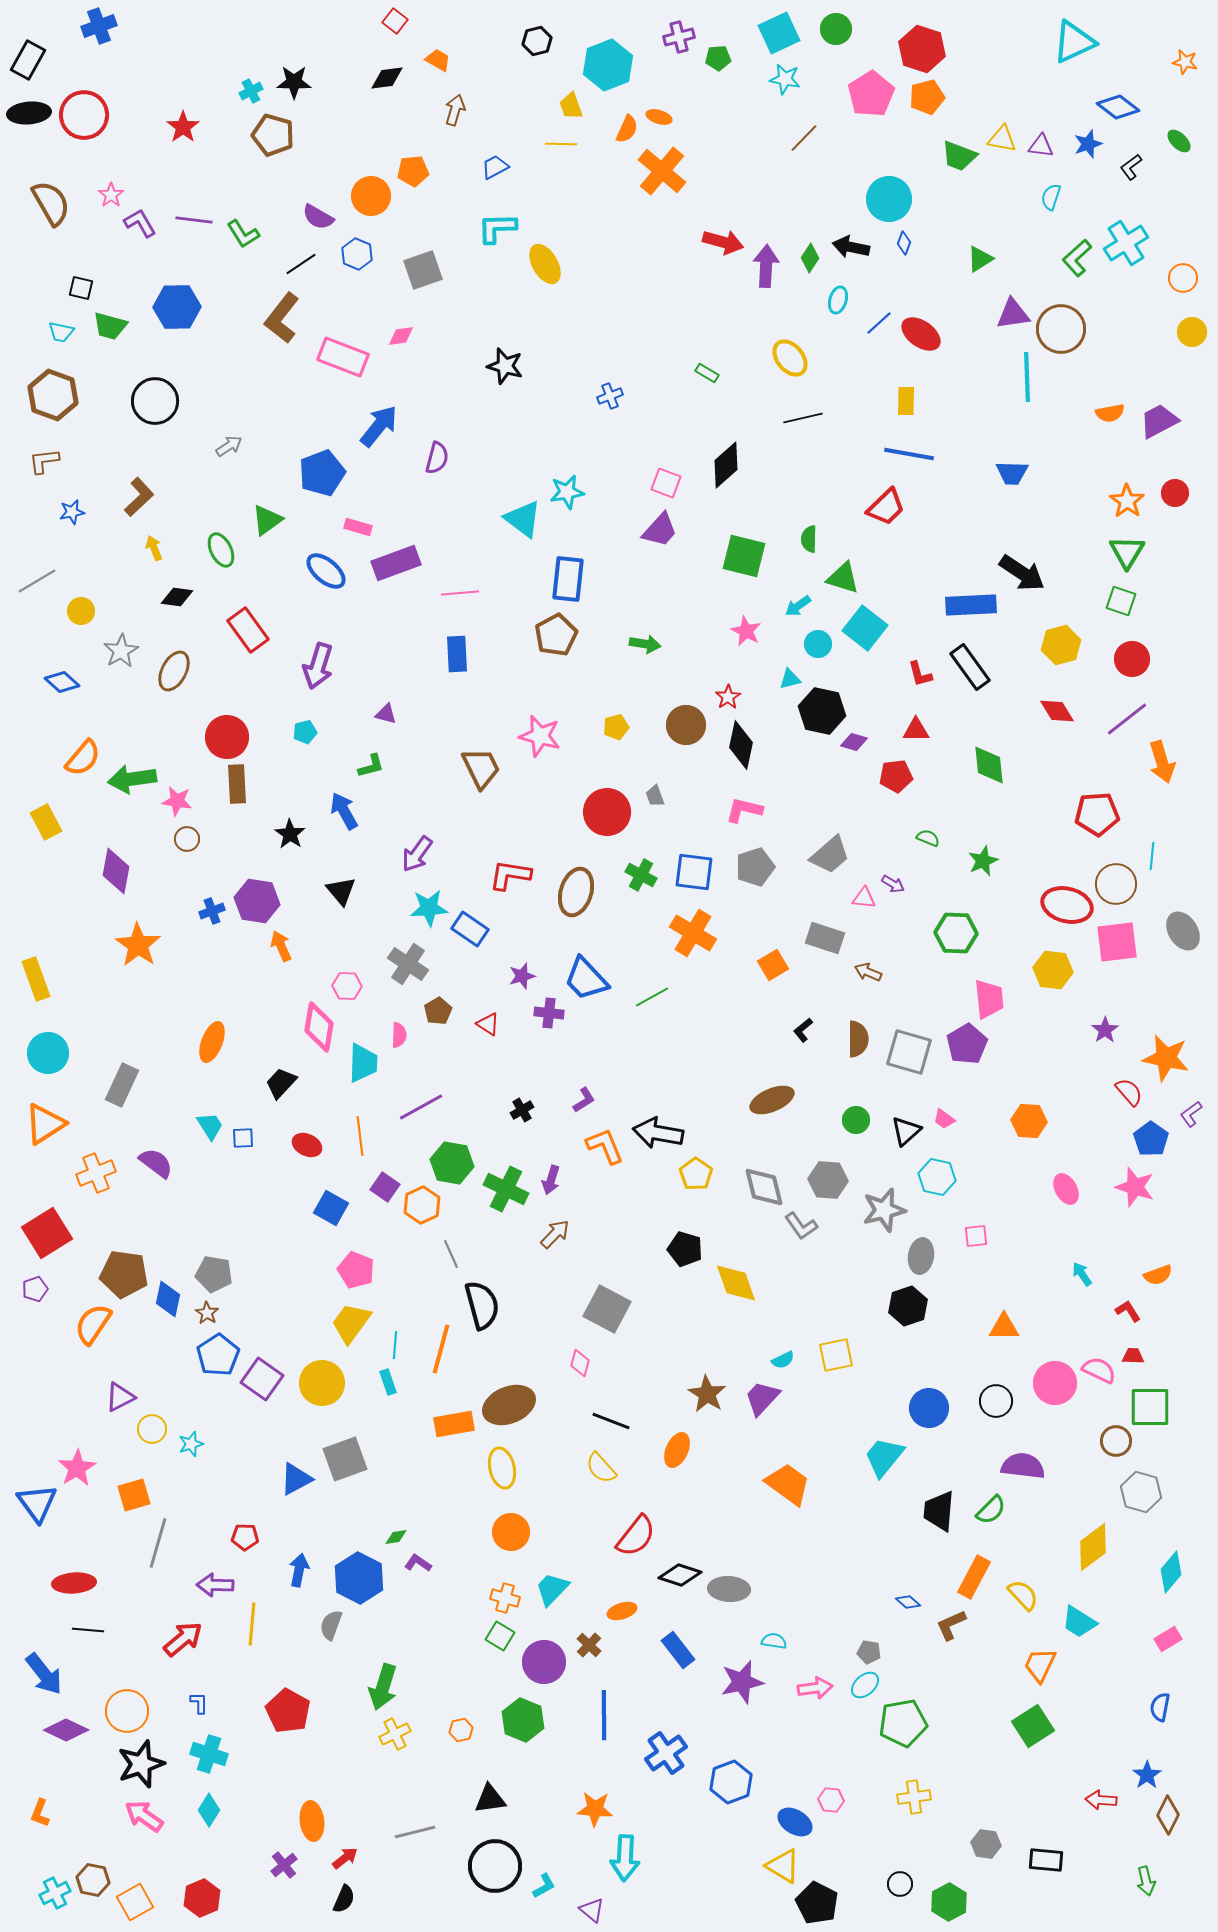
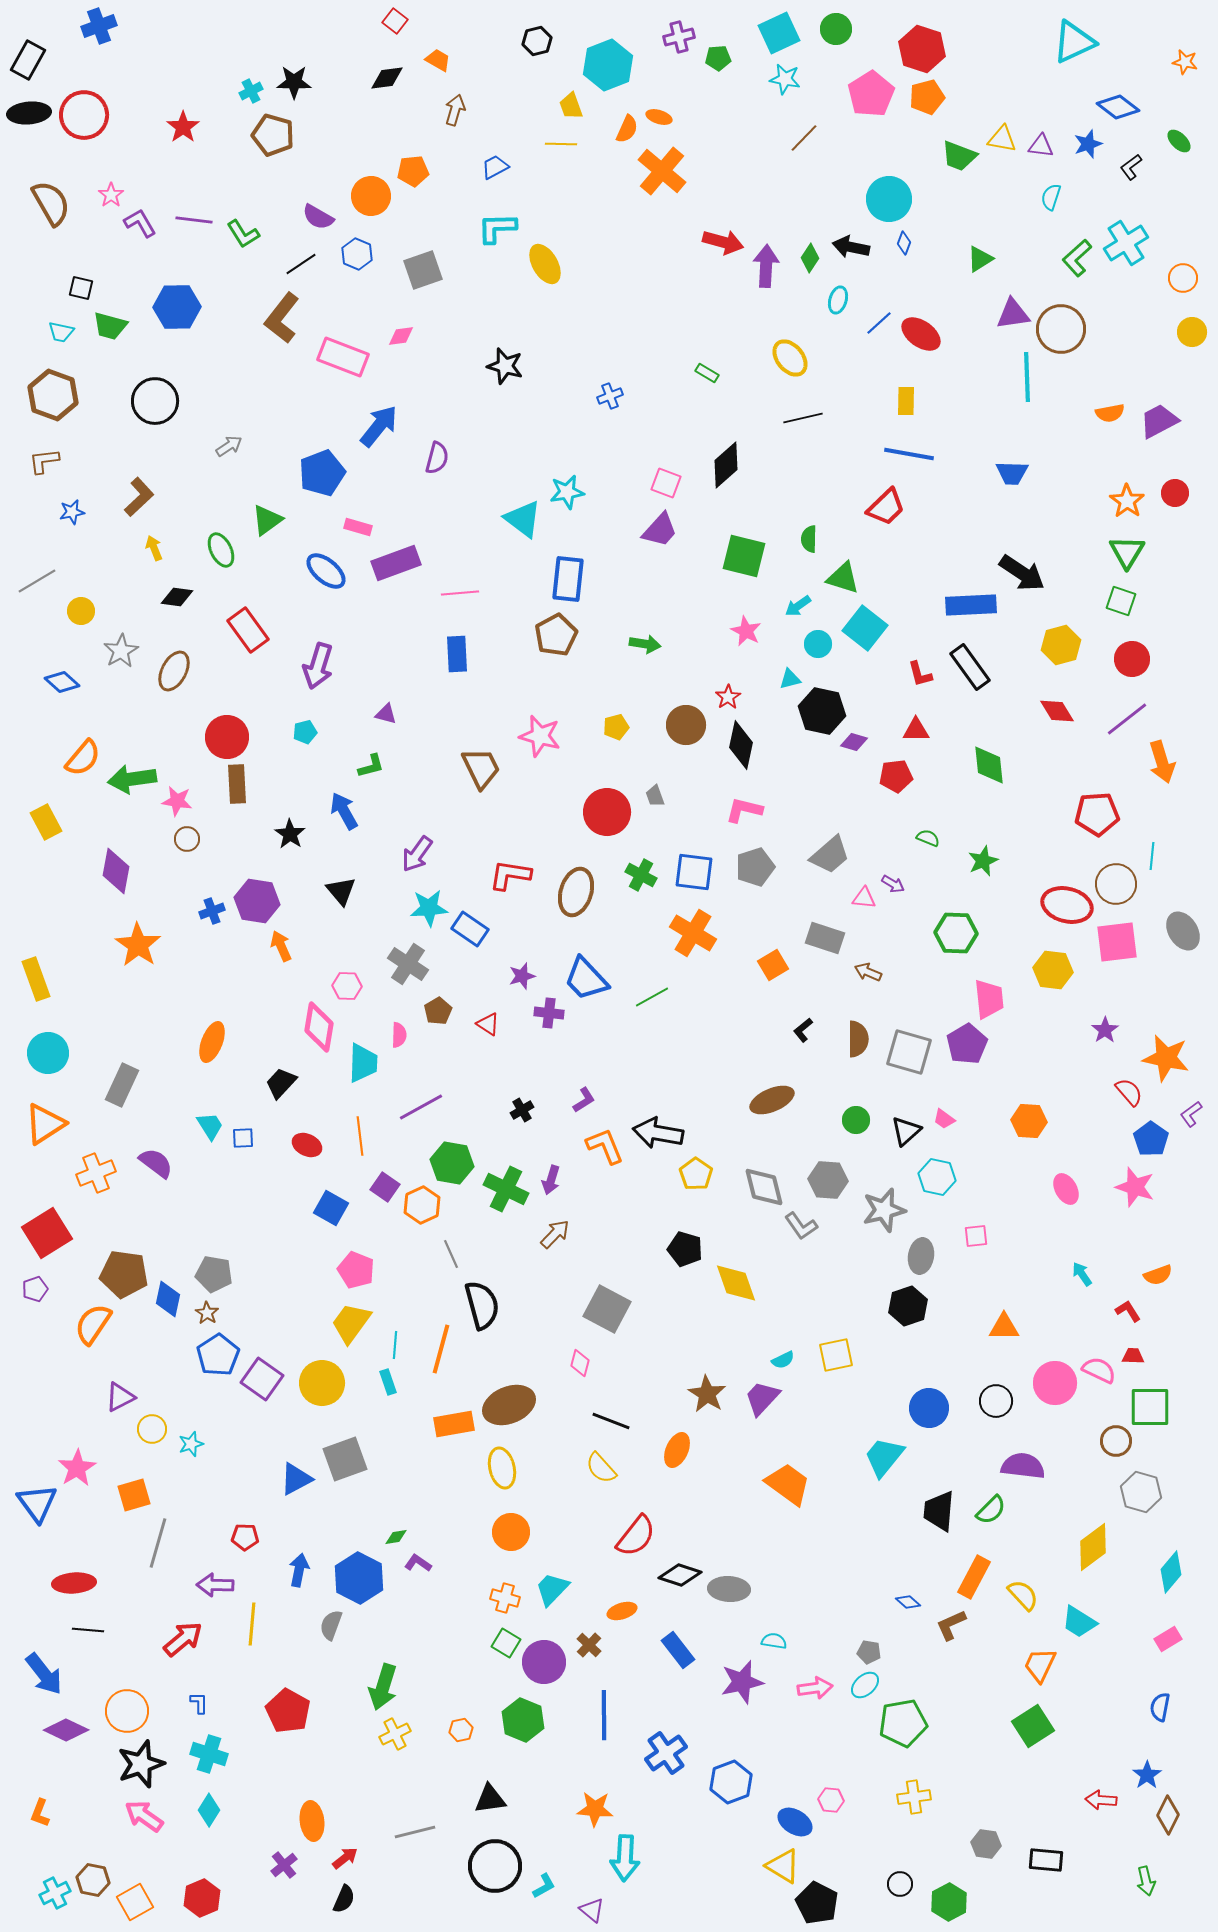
green square at (500, 1636): moved 6 px right, 7 px down
